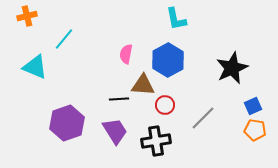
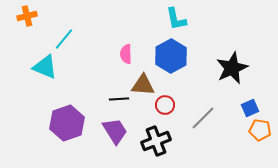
pink semicircle: rotated 12 degrees counterclockwise
blue hexagon: moved 3 px right, 4 px up
cyan triangle: moved 10 px right
blue square: moved 3 px left, 2 px down
orange pentagon: moved 5 px right
black cross: rotated 12 degrees counterclockwise
